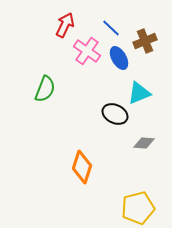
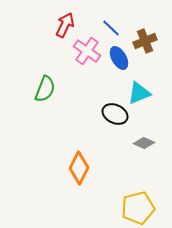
gray diamond: rotated 20 degrees clockwise
orange diamond: moved 3 px left, 1 px down; rotated 8 degrees clockwise
